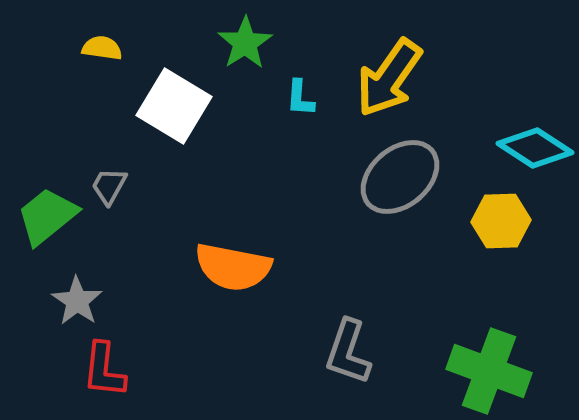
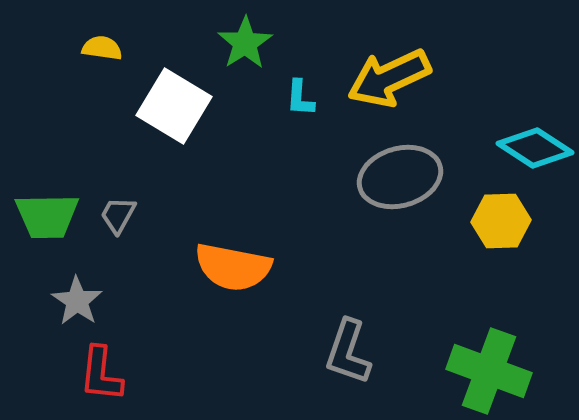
yellow arrow: rotated 30 degrees clockwise
gray ellipse: rotated 24 degrees clockwise
gray trapezoid: moved 9 px right, 29 px down
green trapezoid: rotated 142 degrees counterclockwise
red L-shape: moved 3 px left, 4 px down
